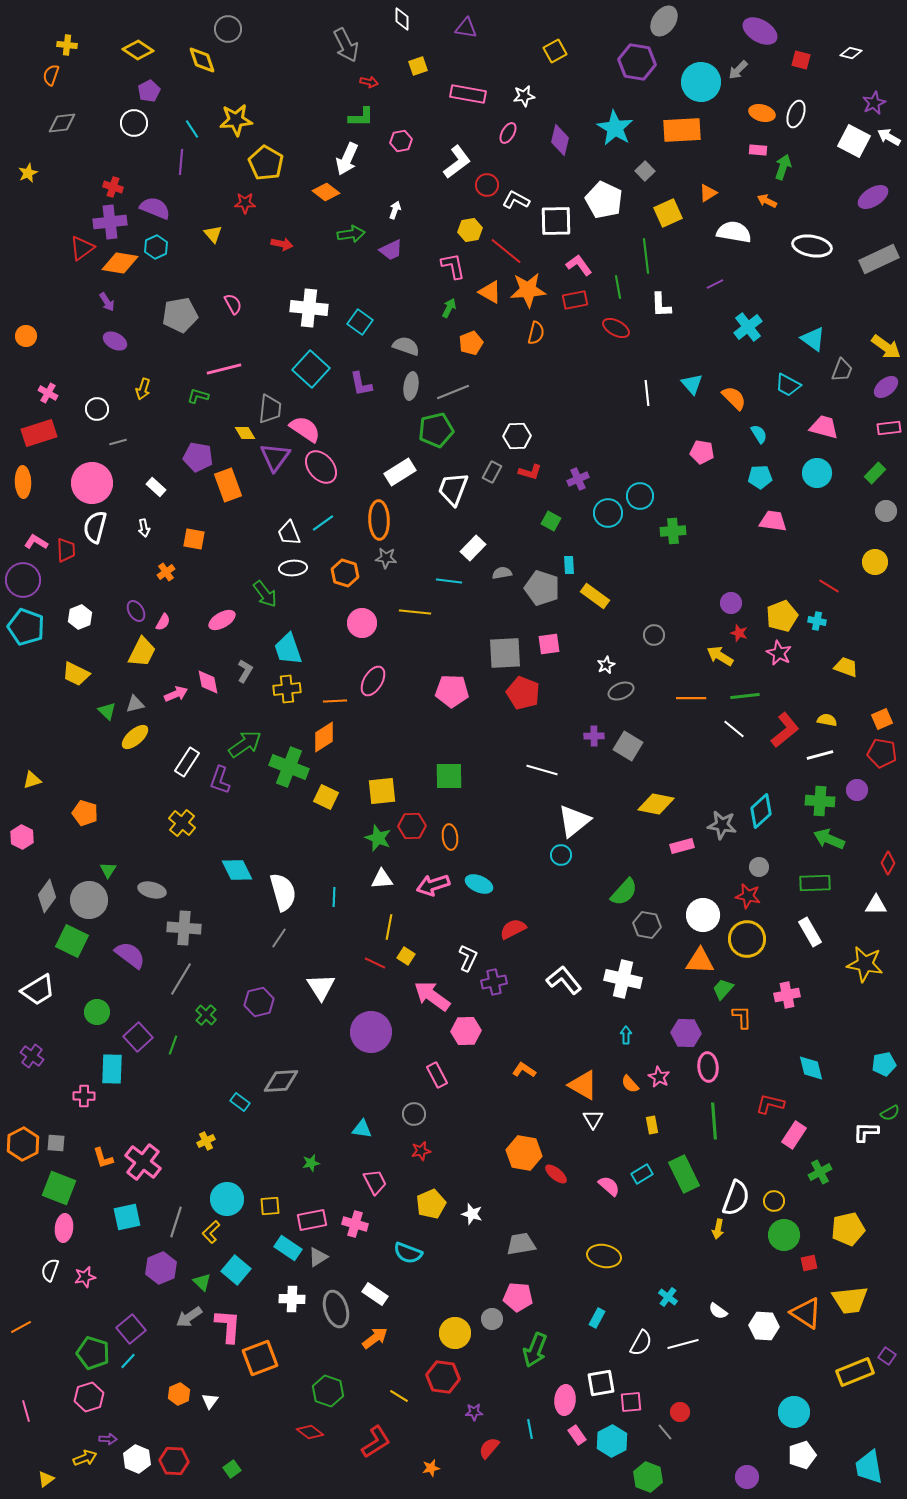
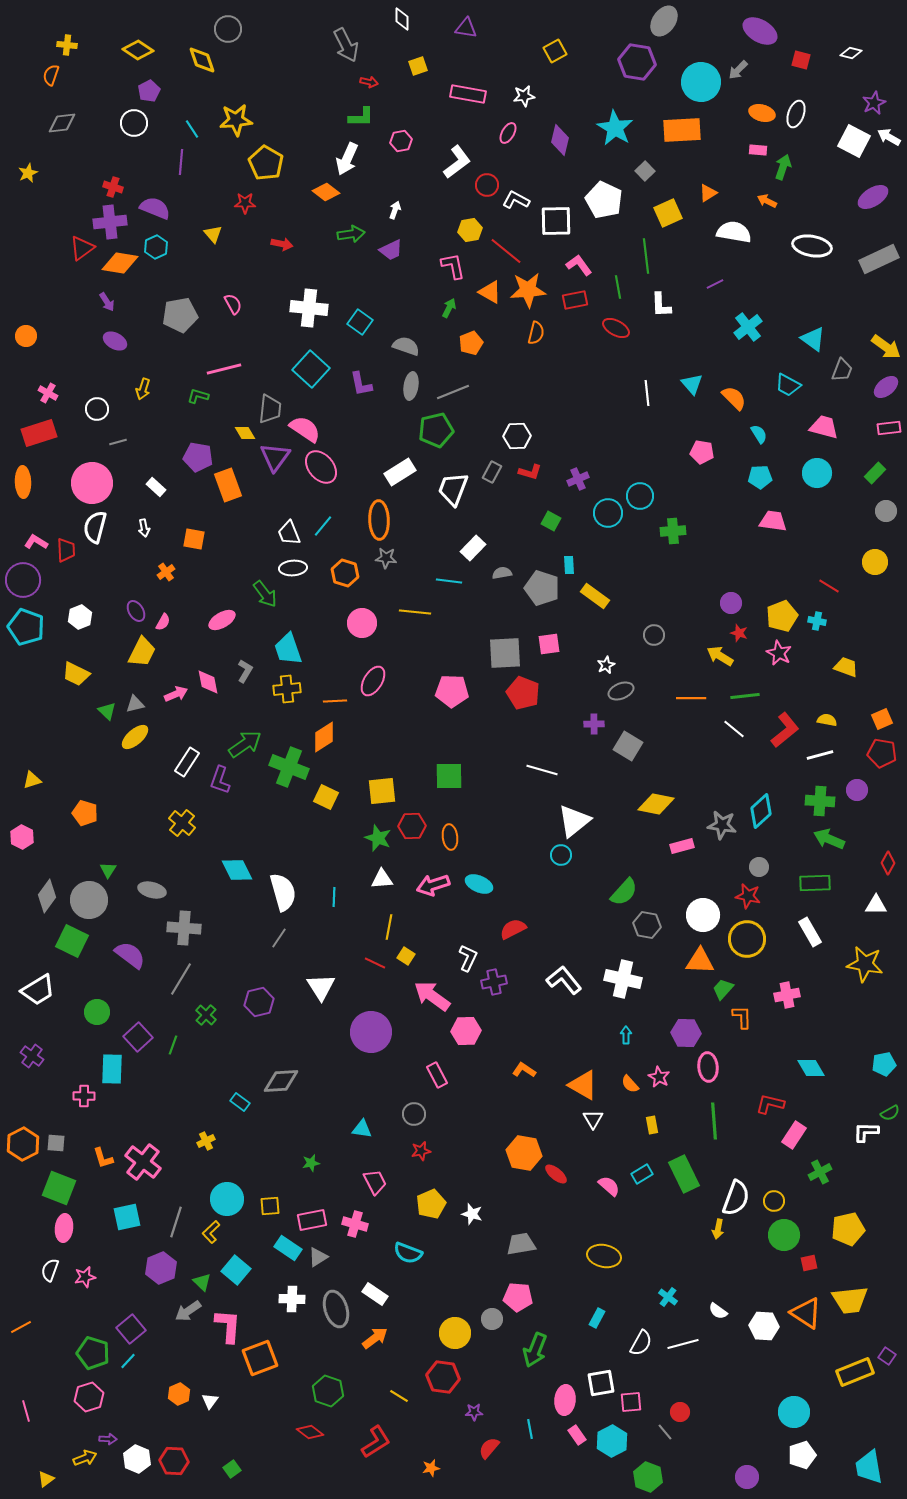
cyan line at (323, 523): moved 3 px down; rotated 15 degrees counterclockwise
purple cross at (594, 736): moved 12 px up
cyan diamond at (811, 1068): rotated 16 degrees counterclockwise
gray arrow at (189, 1317): moved 1 px left, 6 px up
